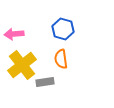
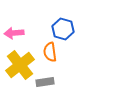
pink arrow: moved 1 px up
orange semicircle: moved 11 px left, 7 px up
yellow cross: moved 2 px left
